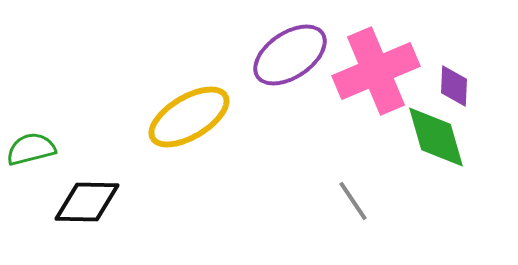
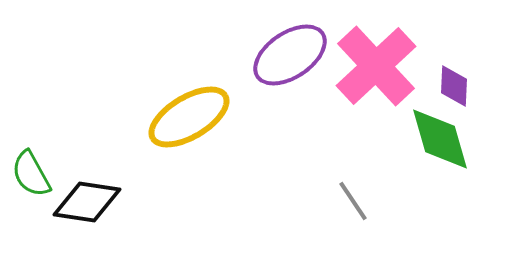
pink cross: moved 5 px up; rotated 20 degrees counterclockwise
green diamond: moved 4 px right, 2 px down
green semicircle: moved 25 px down; rotated 105 degrees counterclockwise
black diamond: rotated 8 degrees clockwise
